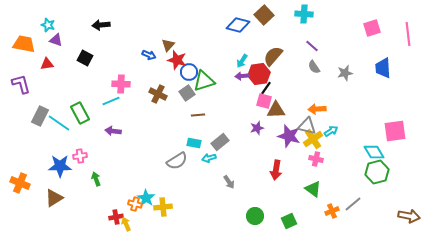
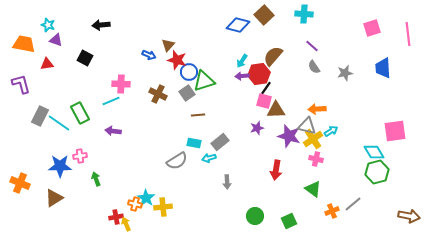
gray arrow at (229, 182): moved 2 px left; rotated 32 degrees clockwise
